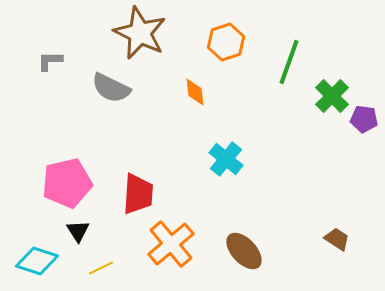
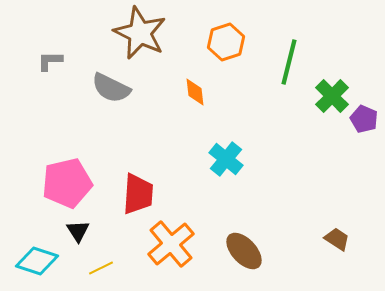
green line: rotated 6 degrees counterclockwise
purple pentagon: rotated 16 degrees clockwise
